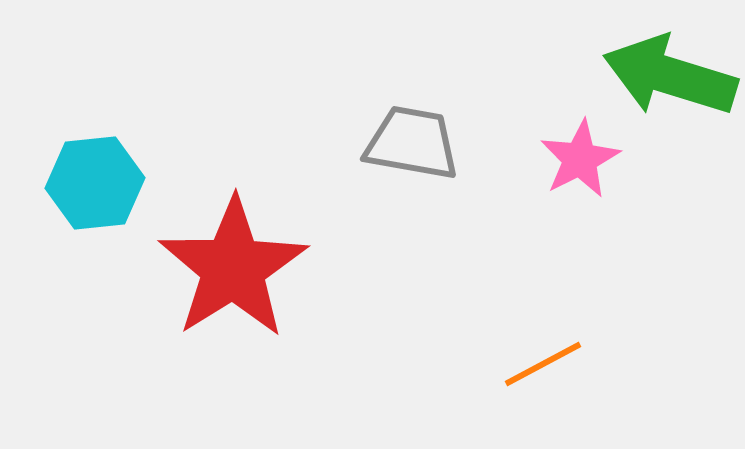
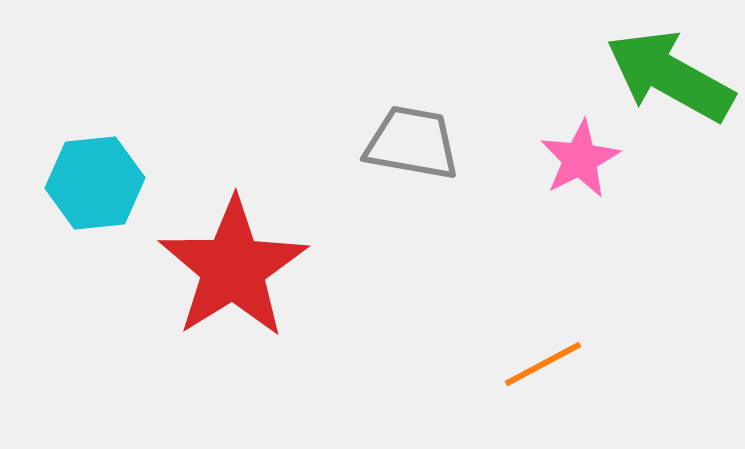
green arrow: rotated 12 degrees clockwise
